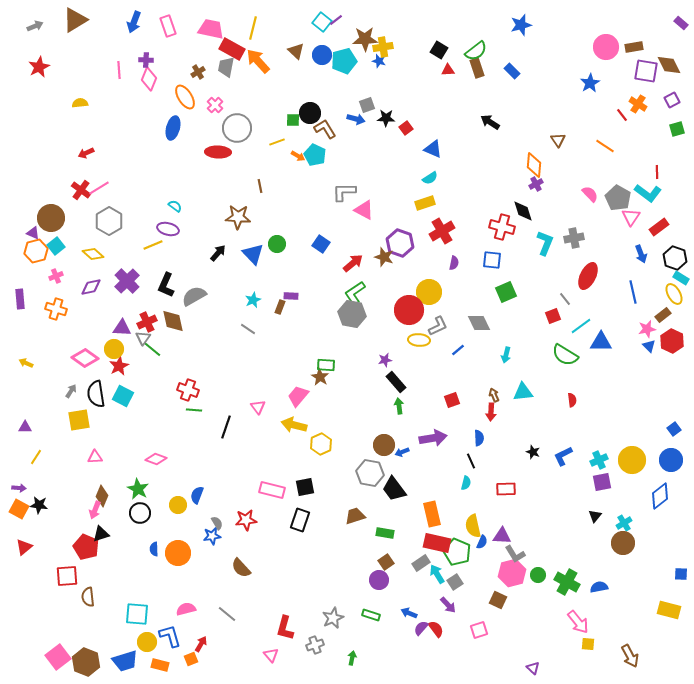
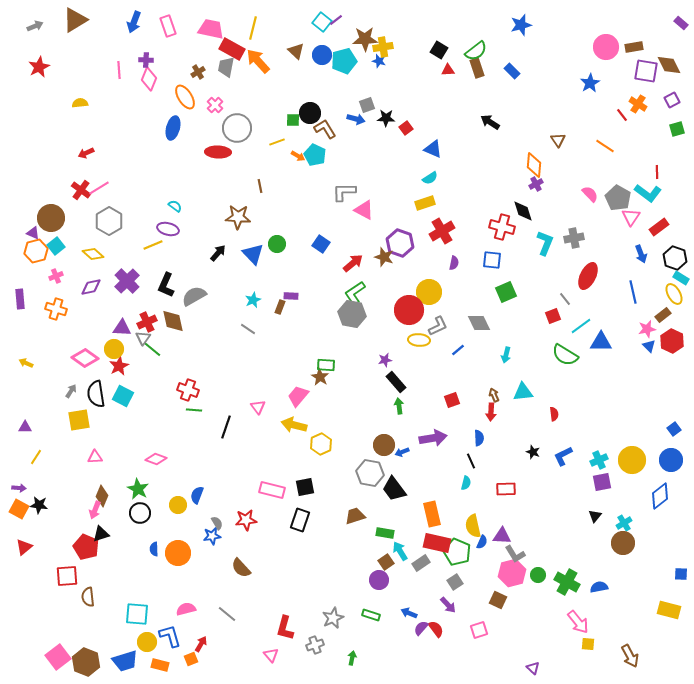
red semicircle at (572, 400): moved 18 px left, 14 px down
cyan arrow at (437, 574): moved 37 px left, 23 px up
